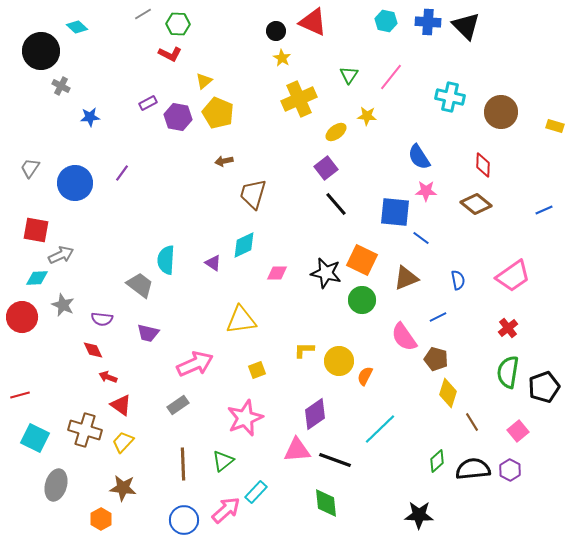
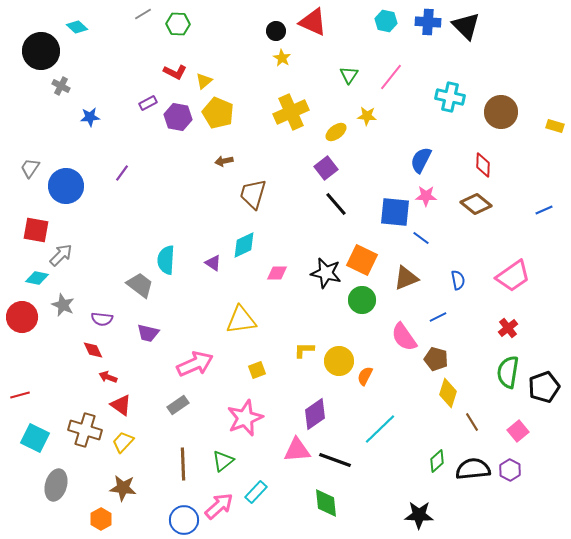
red L-shape at (170, 54): moved 5 px right, 18 px down
yellow cross at (299, 99): moved 8 px left, 13 px down
blue semicircle at (419, 157): moved 2 px right, 3 px down; rotated 60 degrees clockwise
blue circle at (75, 183): moved 9 px left, 3 px down
pink star at (426, 191): moved 5 px down
gray arrow at (61, 255): rotated 20 degrees counterclockwise
cyan diamond at (37, 278): rotated 15 degrees clockwise
pink arrow at (226, 510): moved 7 px left, 4 px up
